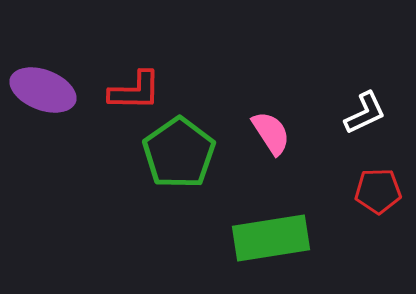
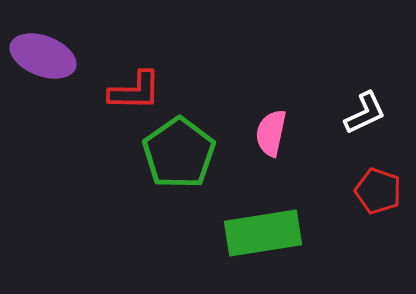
purple ellipse: moved 34 px up
pink semicircle: rotated 135 degrees counterclockwise
red pentagon: rotated 21 degrees clockwise
green rectangle: moved 8 px left, 5 px up
